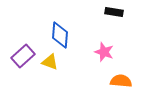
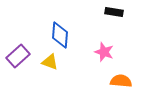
purple rectangle: moved 5 px left
